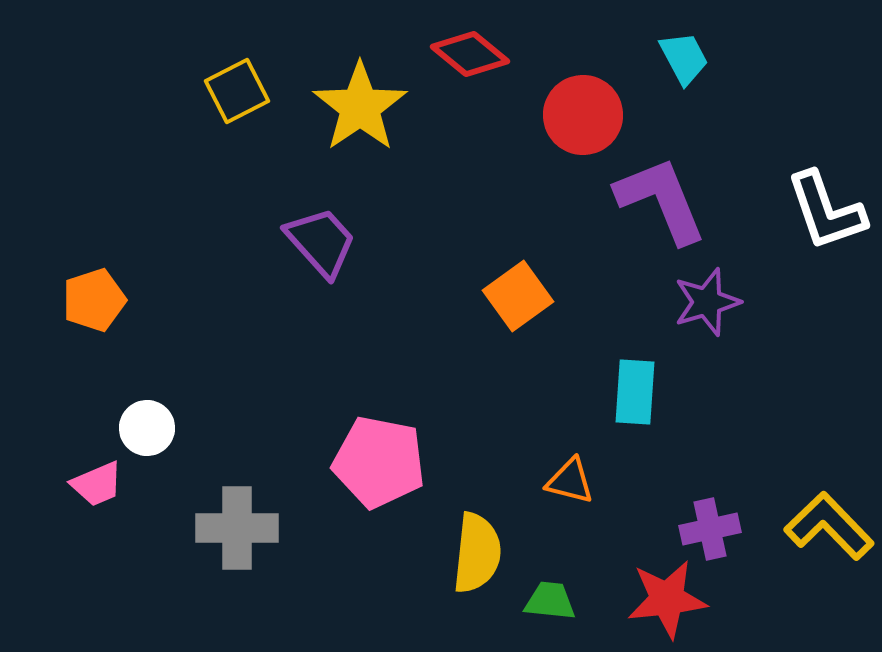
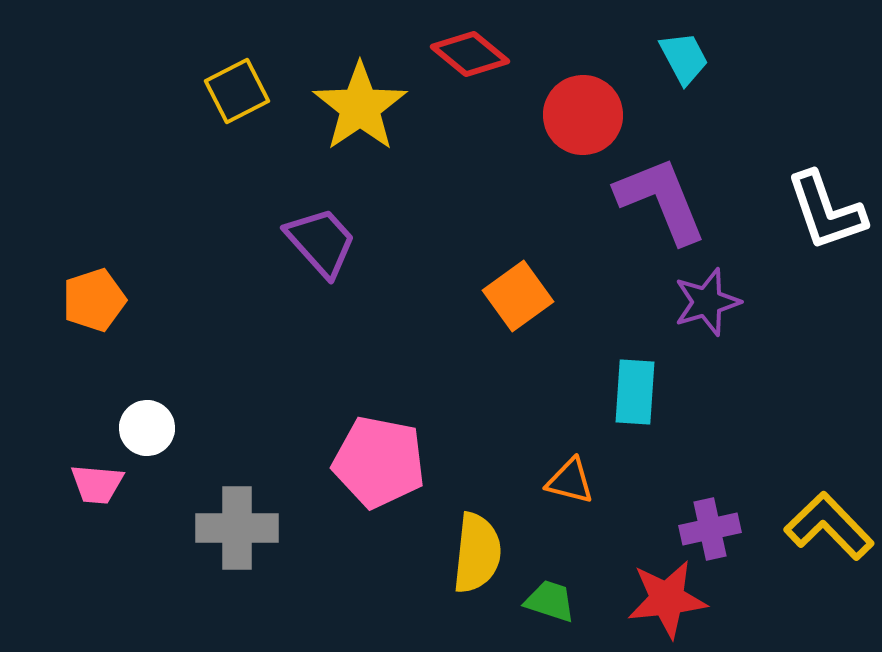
pink trapezoid: rotated 28 degrees clockwise
green trapezoid: rotated 12 degrees clockwise
